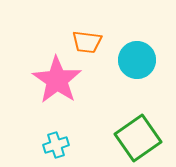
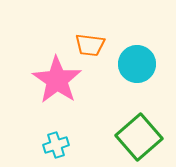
orange trapezoid: moved 3 px right, 3 px down
cyan circle: moved 4 px down
green square: moved 1 px right, 1 px up; rotated 6 degrees counterclockwise
